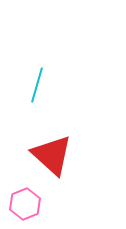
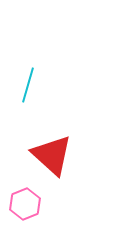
cyan line: moved 9 px left
